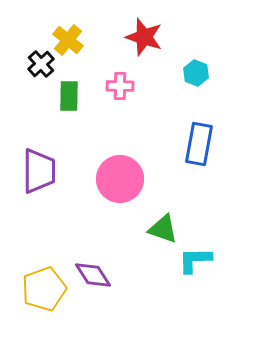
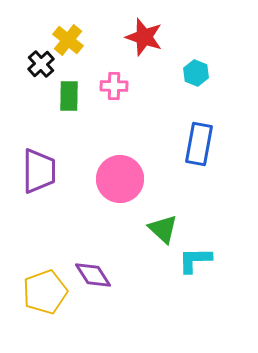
pink cross: moved 6 px left
green triangle: rotated 24 degrees clockwise
yellow pentagon: moved 1 px right, 3 px down
